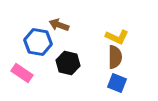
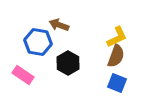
yellow L-shape: rotated 50 degrees counterclockwise
brown semicircle: moved 1 px right, 1 px up; rotated 20 degrees clockwise
black hexagon: rotated 15 degrees clockwise
pink rectangle: moved 1 px right, 2 px down
